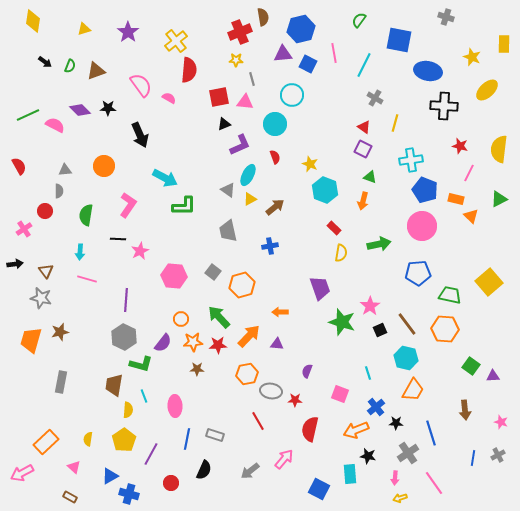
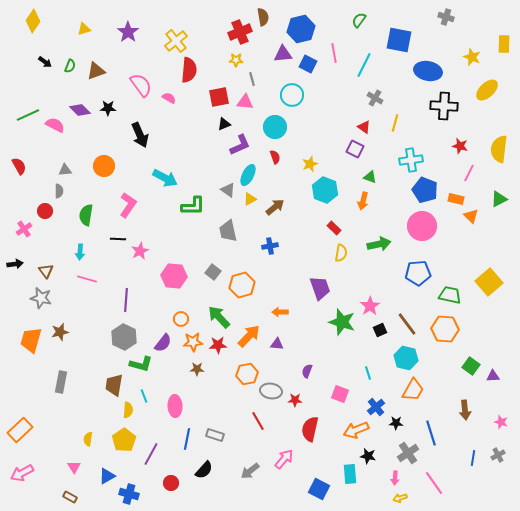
yellow diamond at (33, 21): rotated 25 degrees clockwise
cyan circle at (275, 124): moved 3 px down
purple square at (363, 149): moved 8 px left
yellow star at (310, 164): rotated 28 degrees clockwise
green L-shape at (184, 206): moved 9 px right
orange rectangle at (46, 442): moved 26 px left, 12 px up
pink triangle at (74, 467): rotated 16 degrees clockwise
black semicircle at (204, 470): rotated 18 degrees clockwise
blue triangle at (110, 476): moved 3 px left
